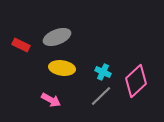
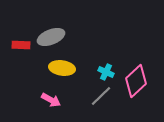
gray ellipse: moved 6 px left
red rectangle: rotated 24 degrees counterclockwise
cyan cross: moved 3 px right
